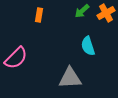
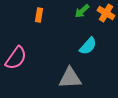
orange cross: rotated 30 degrees counterclockwise
cyan semicircle: rotated 120 degrees counterclockwise
pink semicircle: rotated 10 degrees counterclockwise
